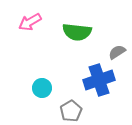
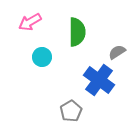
green semicircle: rotated 96 degrees counterclockwise
blue cross: rotated 36 degrees counterclockwise
cyan circle: moved 31 px up
